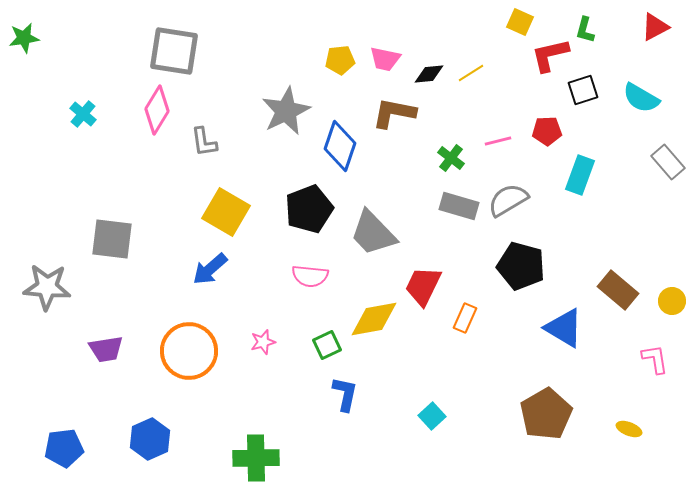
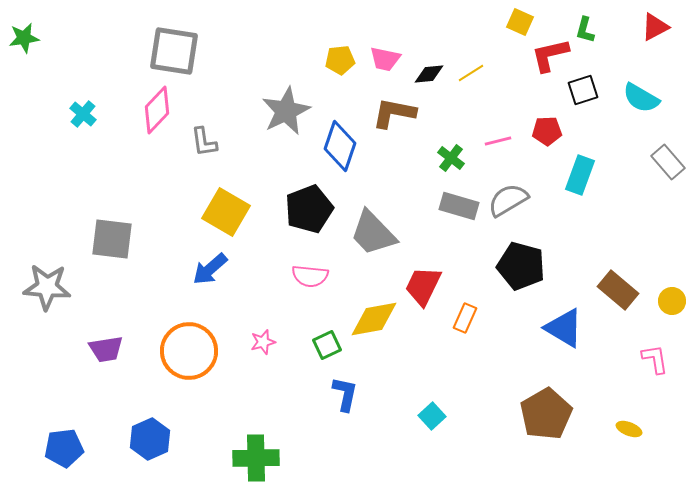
pink diamond at (157, 110): rotated 12 degrees clockwise
